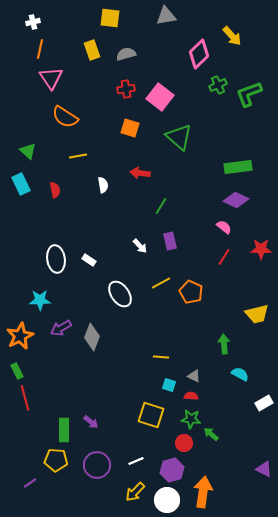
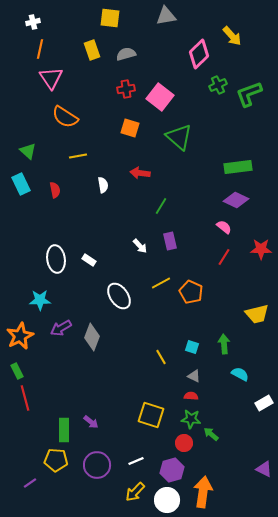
white ellipse at (120, 294): moved 1 px left, 2 px down
yellow line at (161, 357): rotated 56 degrees clockwise
cyan square at (169, 385): moved 23 px right, 38 px up
